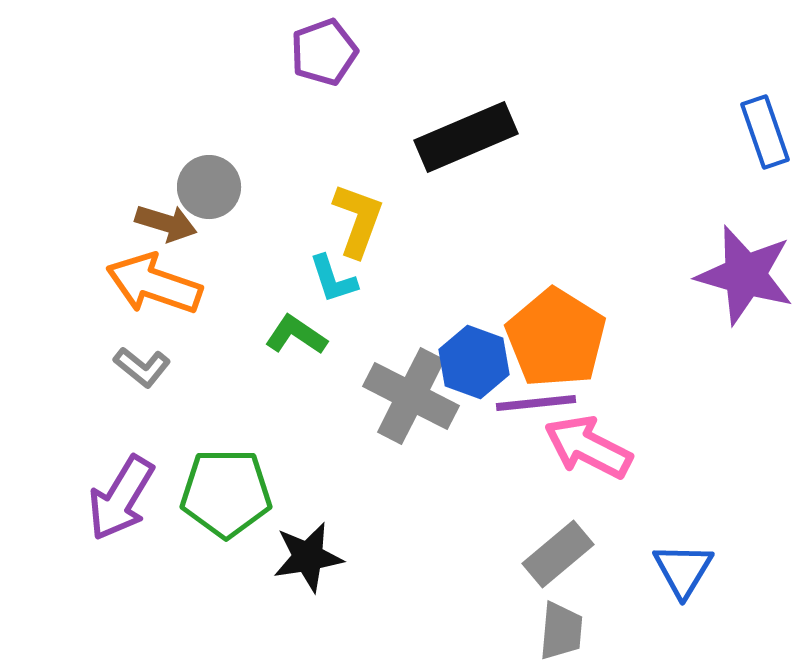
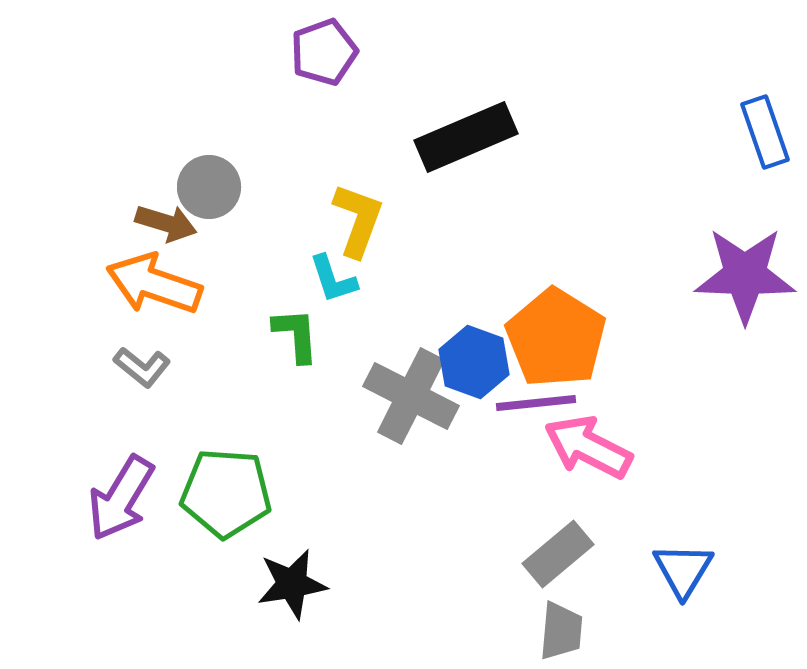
purple star: rotated 14 degrees counterclockwise
green L-shape: rotated 52 degrees clockwise
green pentagon: rotated 4 degrees clockwise
black star: moved 16 px left, 27 px down
